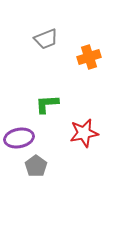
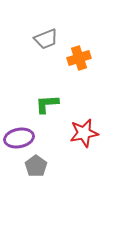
orange cross: moved 10 px left, 1 px down
